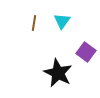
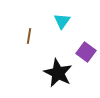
brown line: moved 5 px left, 13 px down
